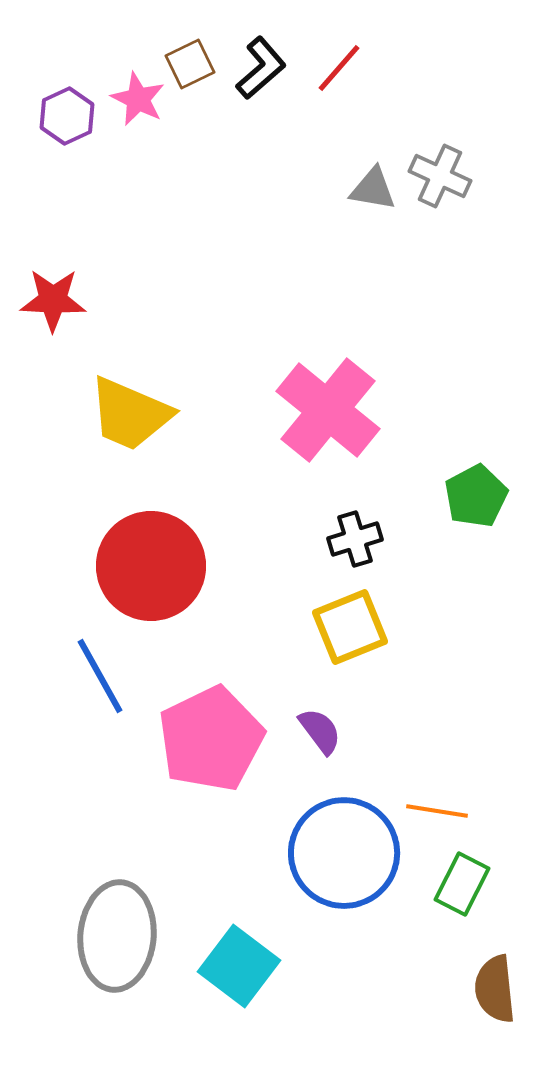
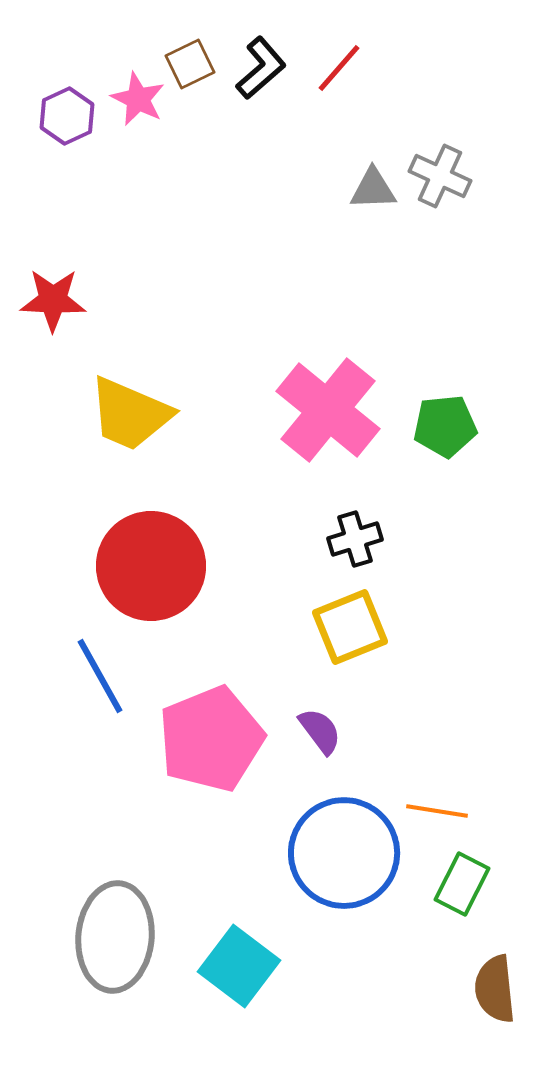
gray triangle: rotated 12 degrees counterclockwise
green pentagon: moved 31 px left, 70 px up; rotated 22 degrees clockwise
pink pentagon: rotated 4 degrees clockwise
gray ellipse: moved 2 px left, 1 px down
